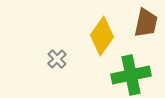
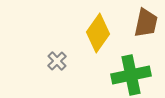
yellow diamond: moved 4 px left, 3 px up
gray cross: moved 2 px down
